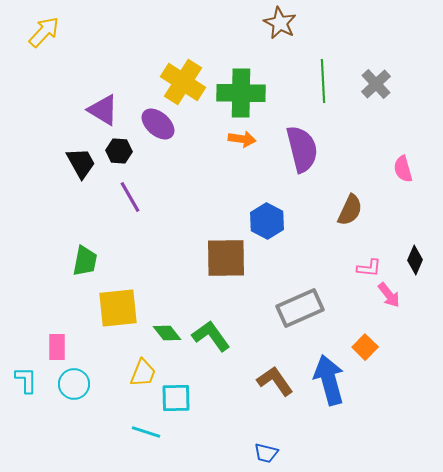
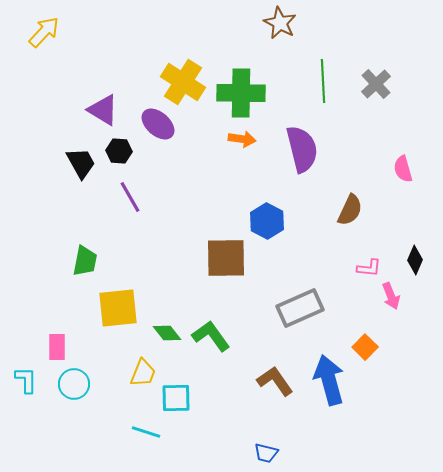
pink arrow: moved 2 px right, 1 px down; rotated 16 degrees clockwise
